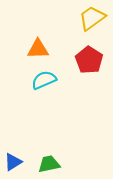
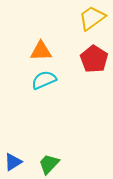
orange triangle: moved 3 px right, 2 px down
red pentagon: moved 5 px right, 1 px up
green trapezoid: rotated 35 degrees counterclockwise
